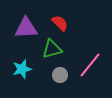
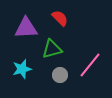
red semicircle: moved 5 px up
